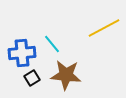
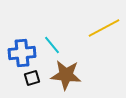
cyan line: moved 1 px down
black square: rotated 14 degrees clockwise
